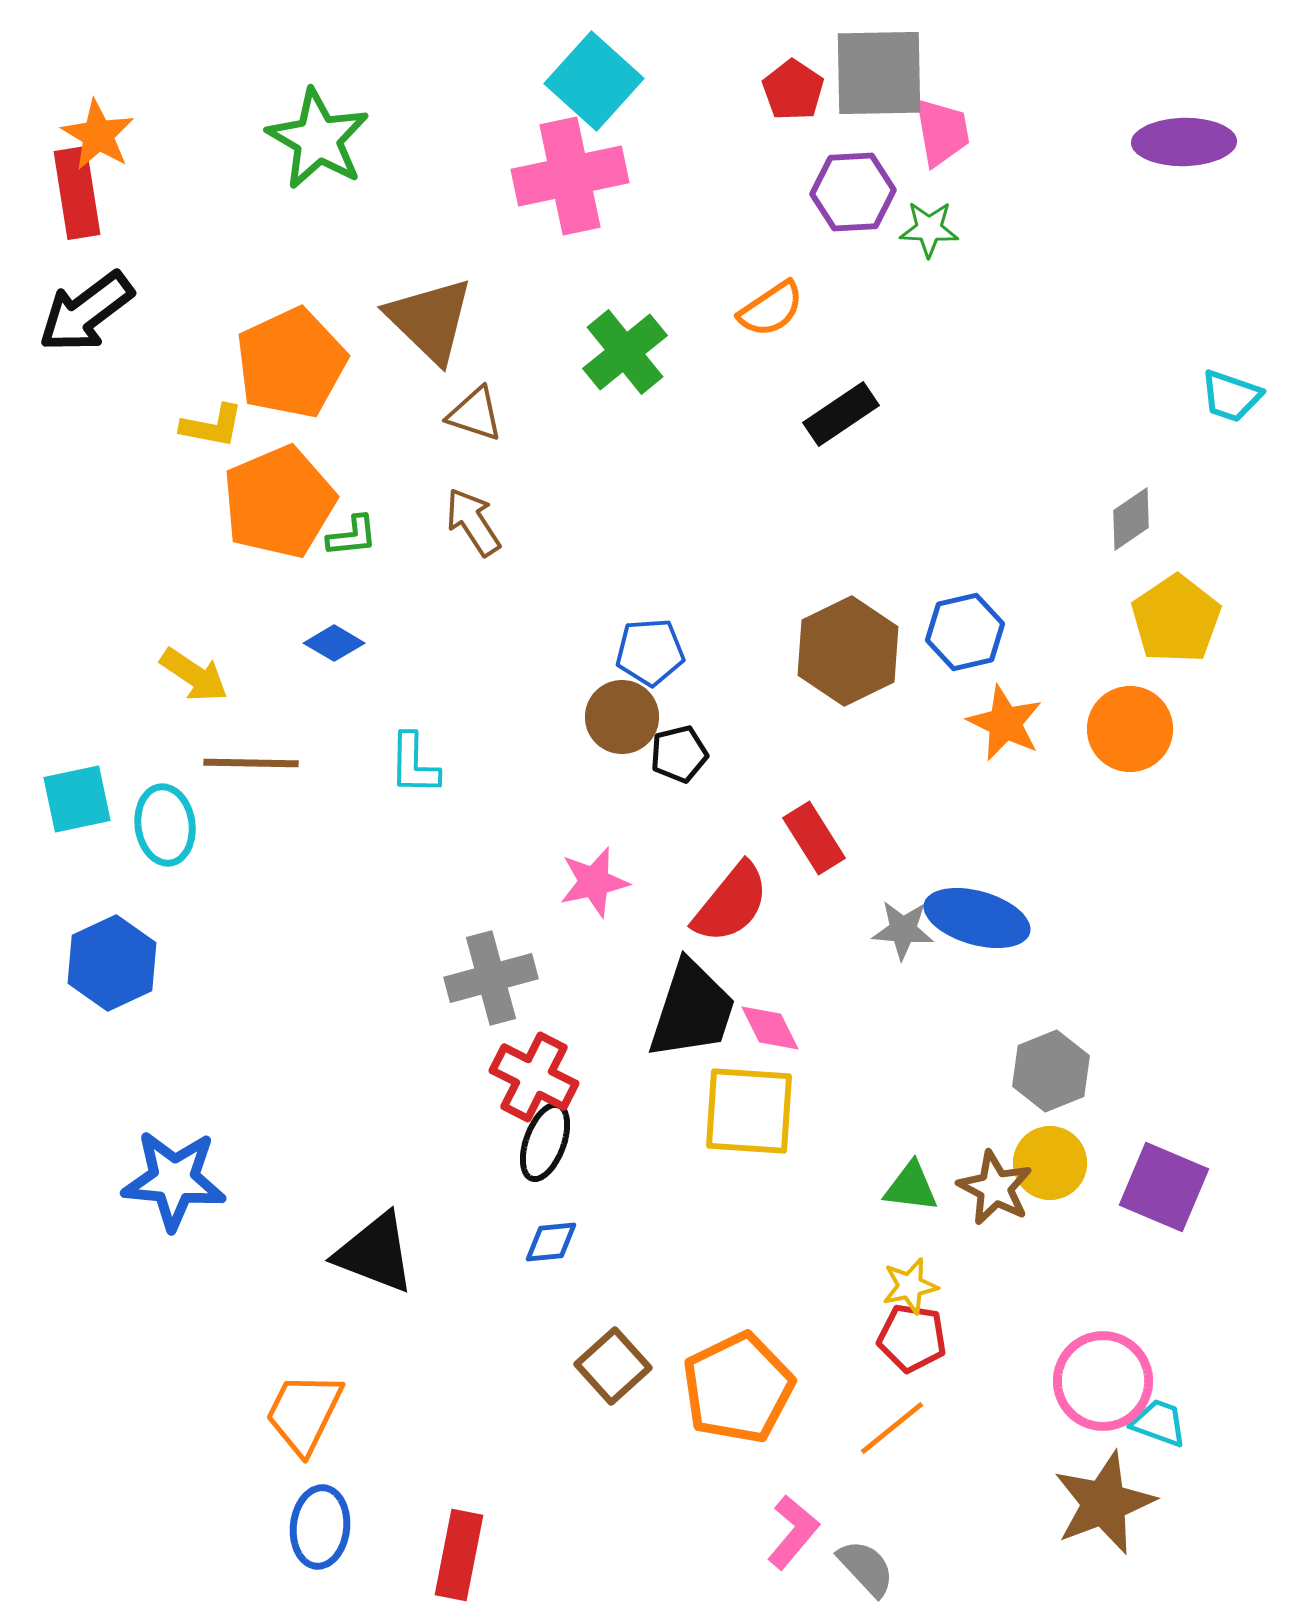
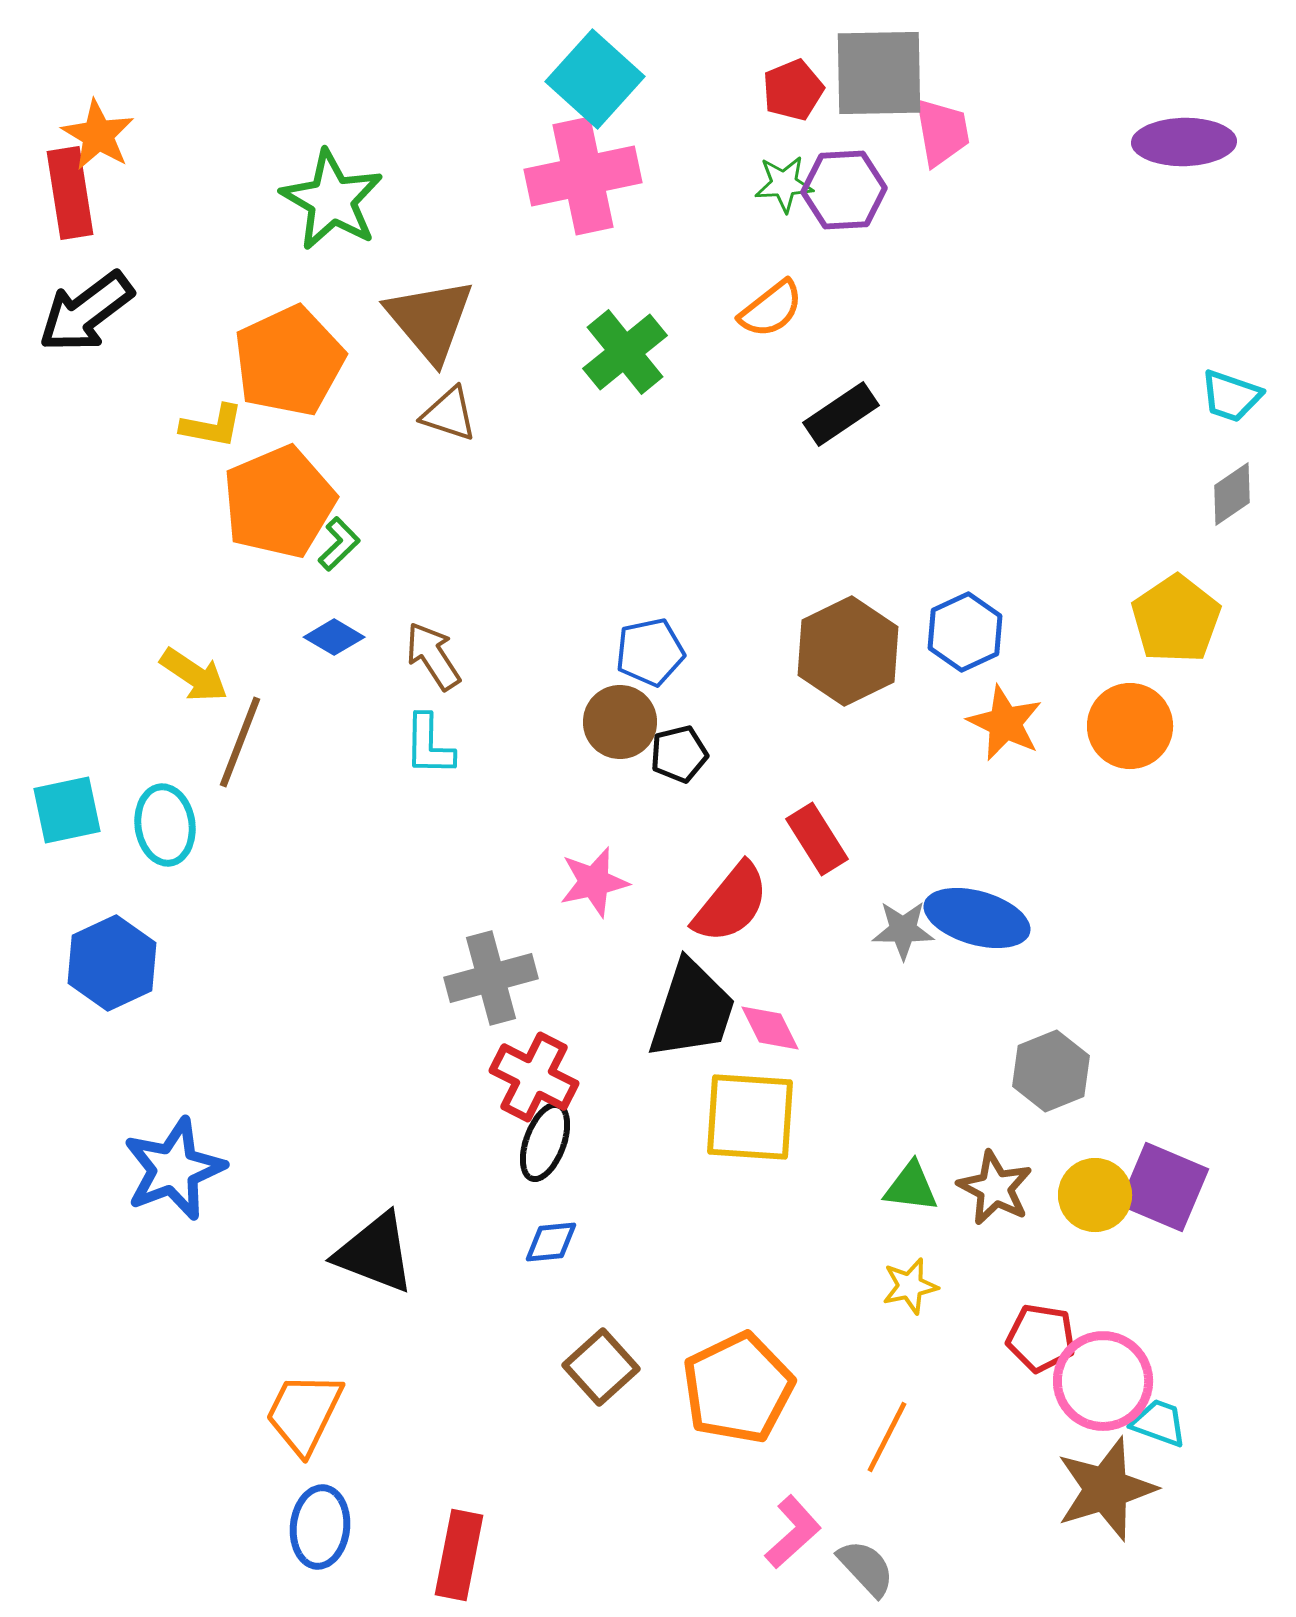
cyan square at (594, 81): moved 1 px right, 2 px up
red pentagon at (793, 90): rotated 16 degrees clockwise
green star at (318, 139): moved 14 px right, 61 px down
pink cross at (570, 176): moved 13 px right
purple hexagon at (853, 192): moved 9 px left, 2 px up
red rectangle at (77, 193): moved 7 px left
green star at (929, 229): moved 145 px left, 45 px up; rotated 6 degrees counterclockwise
orange semicircle at (771, 309): rotated 4 degrees counterclockwise
brown triangle at (430, 320): rotated 6 degrees clockwise
orange pentagon at (291, 363): moved 2 px left, 2 px up
brown triangle at (475, 414): moved 26 px left
gray diamond at (1131, 519): moved 101 px right, 25 px up
brown arrow at (473, 522): moved 40 px left, 134 px down
green L-shape at (352, 536): moved 13 px left, 8 px down; rotated 38 degrees counterclockwise
blue hexagon at (965, 632): rotated 12 degrees counterclockwise
blue diamond at (334, 643): moved 6 px up
blue pentagon at (650, 652): rotated 8 degrees counterclockwise
brown circle at (622, 717): moved 2 px left, 5 px down
orange circle at (1130, 729): moved 3 px up
brown line at (251, 763): moved 11 px left, 21 px up; rotated 70 degrees counterclockwise
cyan L-shape at (414, 764): moved 15 px right, 19 px up
cyan square at (77, 799): moved 10 px left, 11 px down
red rectangle at (814, 838): moved 3 px right, 1 px down
gray star at (903, 930): rotated 4 degrees counterclockwise
yellow square at (749, 1111): moved 1 px right, 6 px down
yellow circle at (1050, 1163): moved 45 px right, 32 px down
blue star at (174, 1180): moved 11 px up; rotated 26 degrees counterclockwise
red pentagon at (912, 1338): moved 129 px right
brown square at (613, 1366): moved 12 px left, 1 px down
orange line at (892, 1428): moved 5 px left, 9 px down; rotated 24 degrees counterclockwise
brown star at (1104, 1503): moved 2 px right, 14 px up; rotated 4 degrees clockwise
pink L-shape at (793, 1532): rotated 8 degrees clockwise
